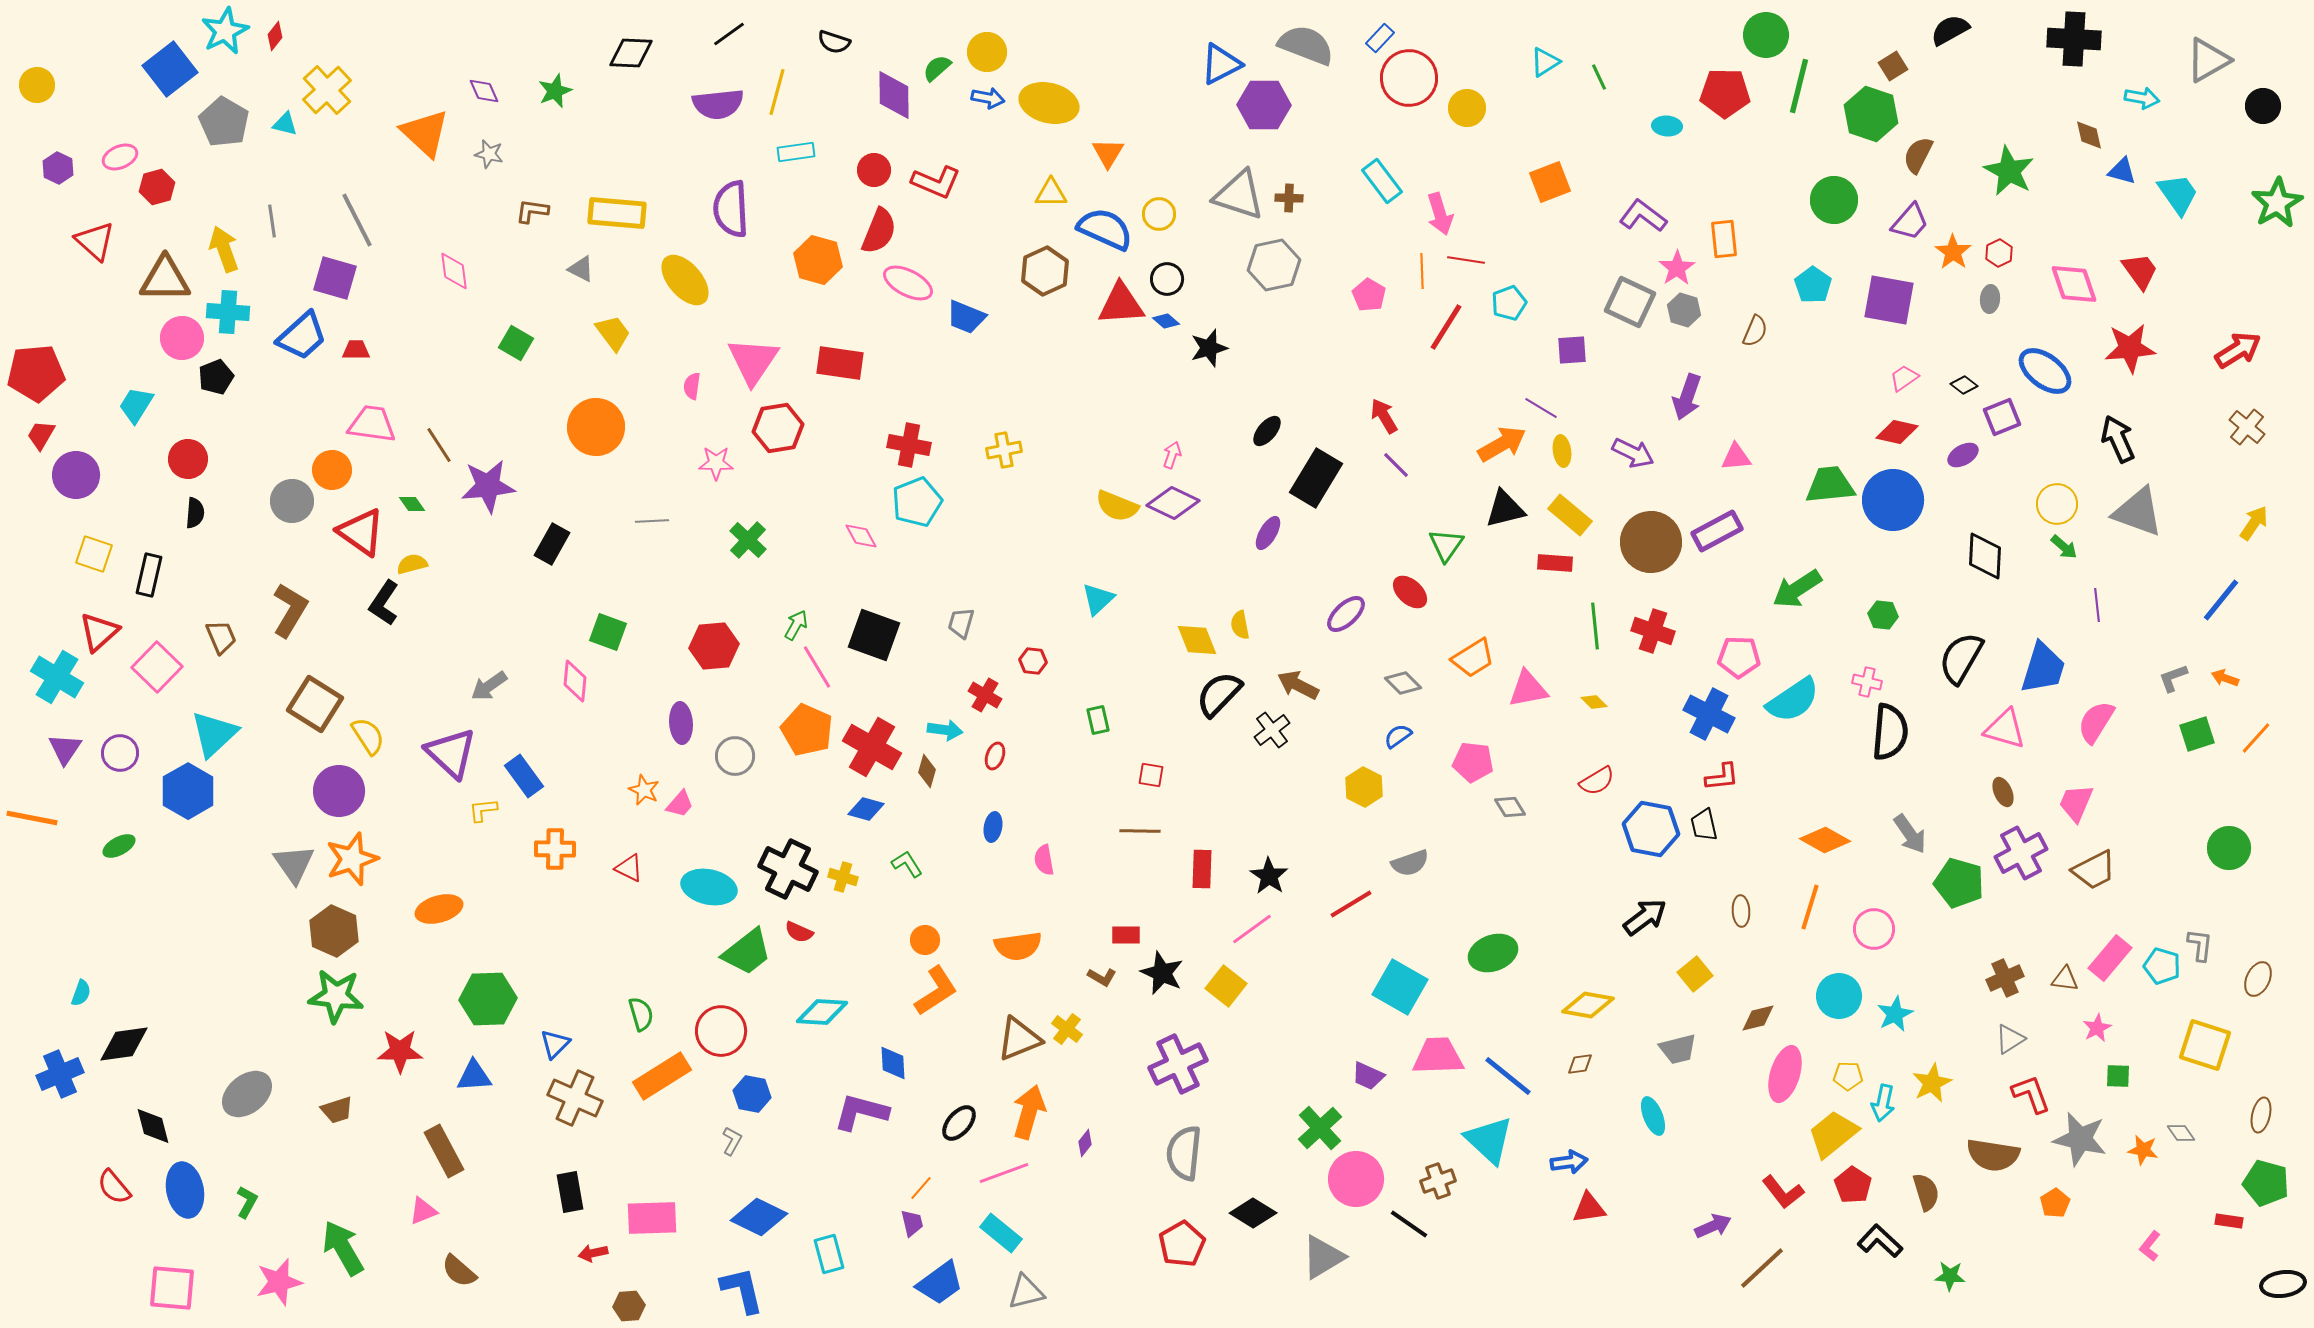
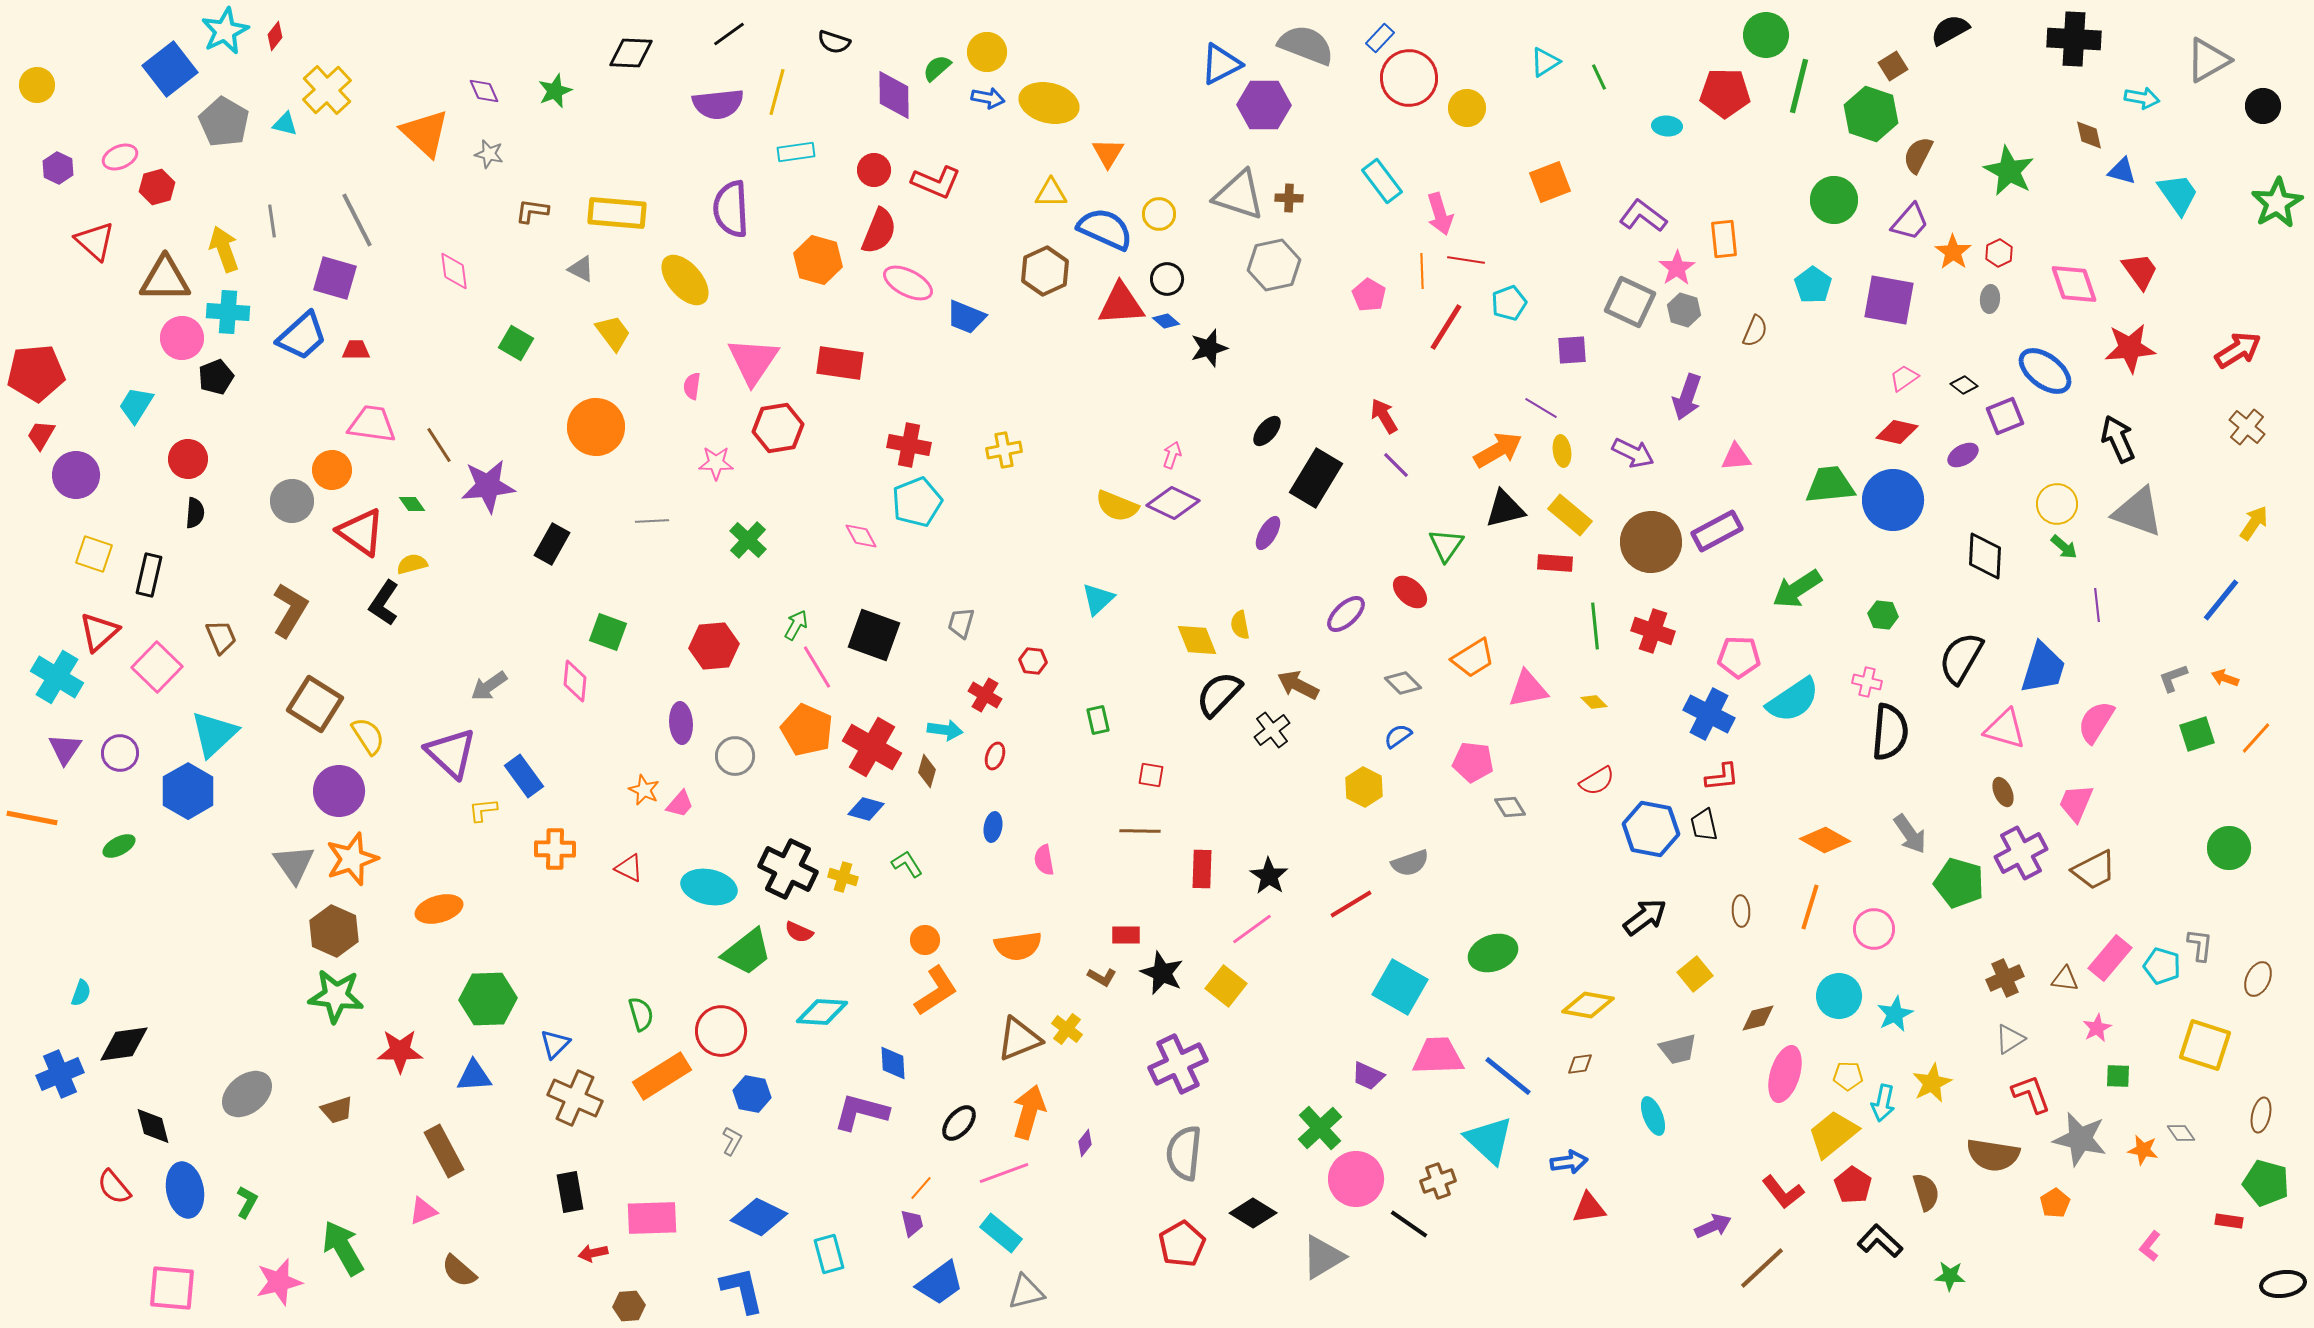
purple square at (2002, 417): moved 3 px right, 1 px up
orange arrow at (1502, 444): moved 4 px left, 6 px down
